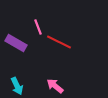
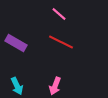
pink line: moved 21 px right, 13 px up; rotated 28 degrees counterclockwise
red line: moved 2 px right
pink arrow: rotated 108 degrees counterclockwise
